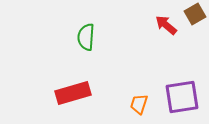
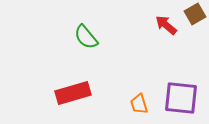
green semicircle: rotated 44 degrees counterclockwise
purple square: moved 1 px left, 1 px down; rotated 15 degrees clockwise
orange trapezoid: rotated 35 degrees counterclockwise
